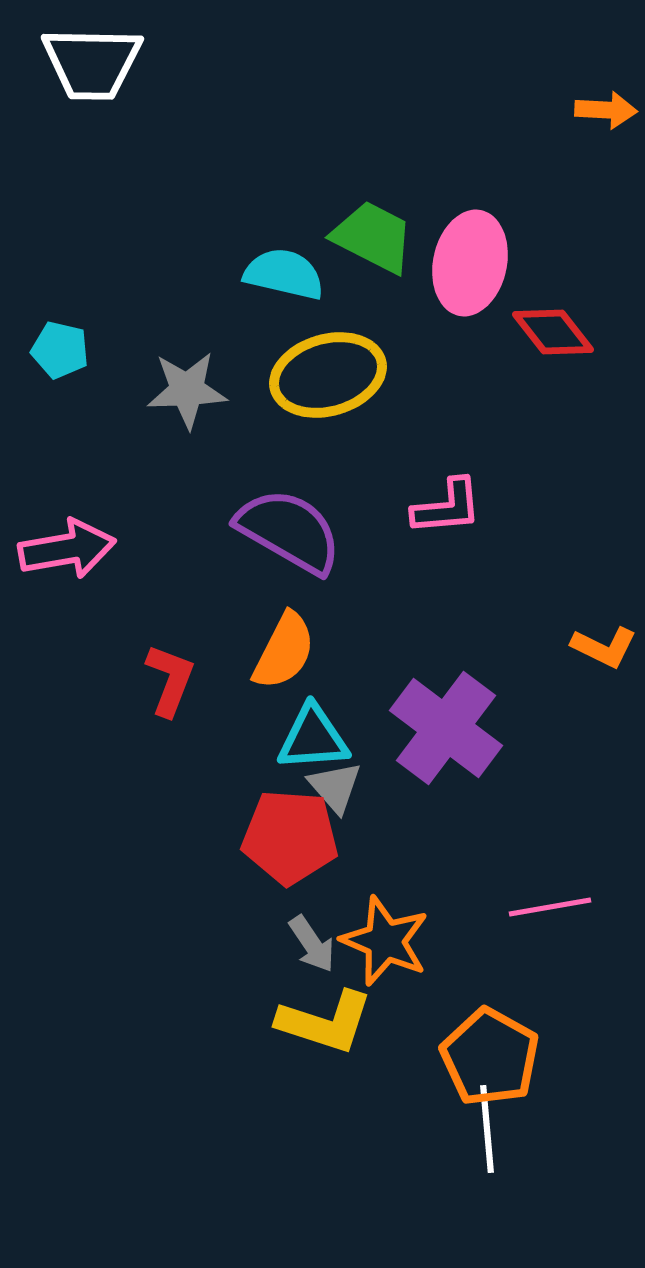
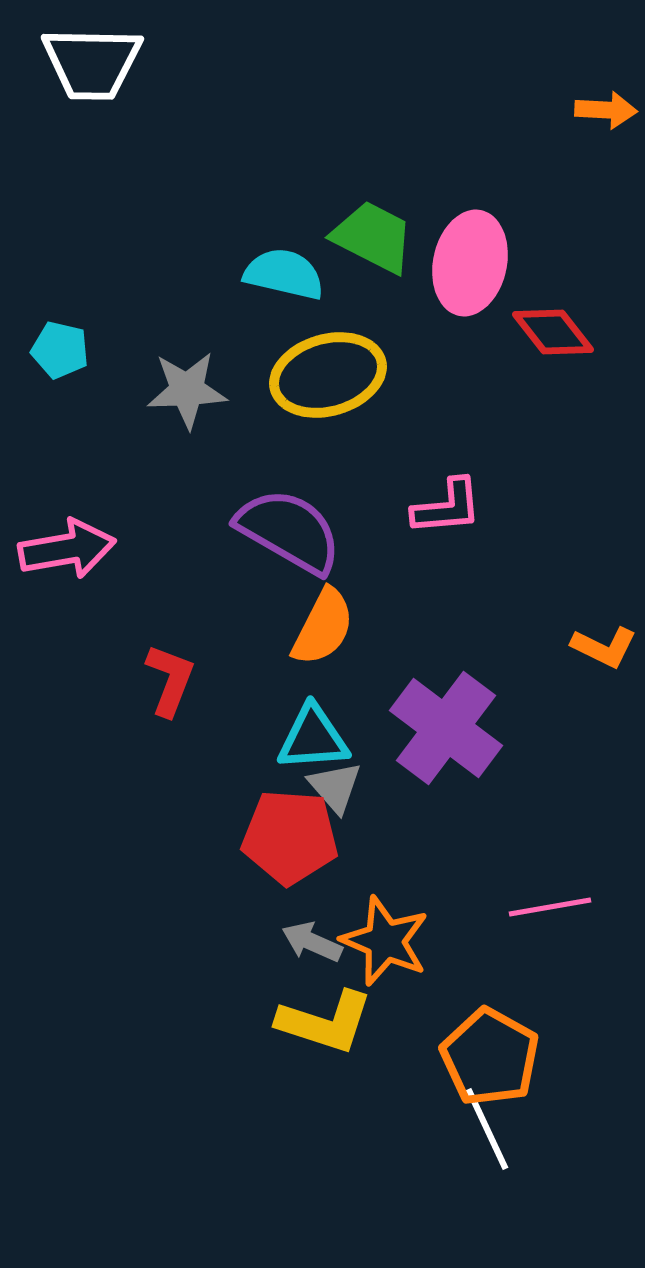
orange semicircle: moved 39 px right, 24 px up
gray arrow: moved 2 px up; rotated 148 degrees clockwise
white line: rotated 20 degrees counterclockwise
